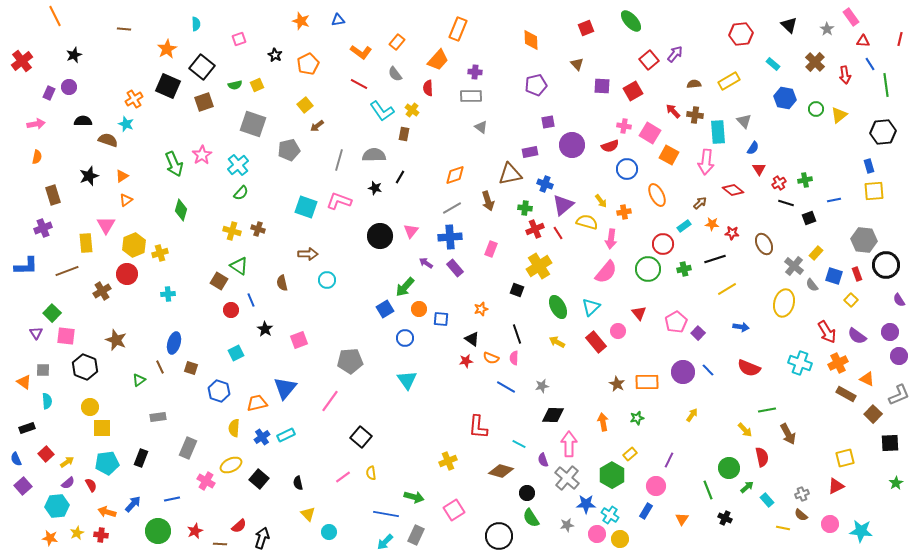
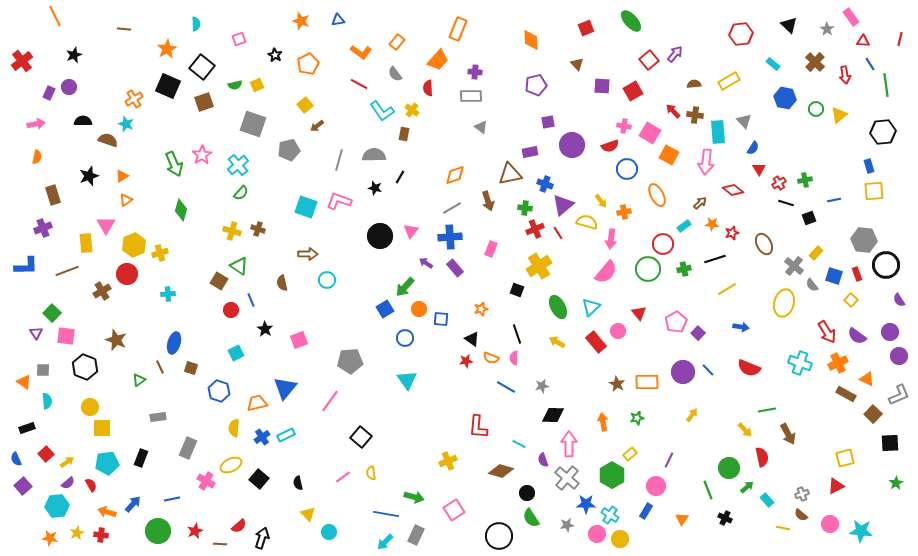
red star at (732, 233): rotated 24 degrees counterclockwise
